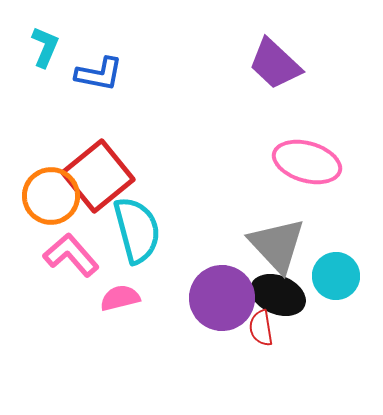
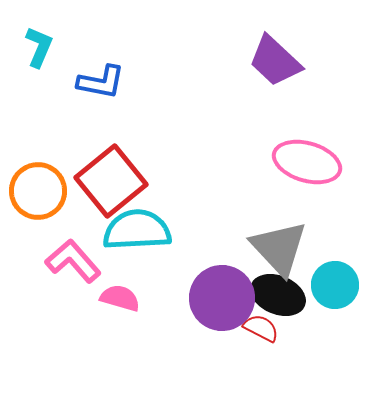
cyan L-shape: moved 6 px left
purple trapezoid: moved 3 px up
blue L-shape: moved 2 px right, 8 px down
red square: moved 13 px right, 5 px down
orange circle: moved 13 px left, 5 px up
cyan semicircle: rotated 78 degrees counterclockwise
gray triangle: moved 2 px right, 3 px down
pink L-shape: moved 2 px right, 6 px down
cyan circle: moved 1 px left, 9 px down
pink semicircle: rotated 30 degrees clockwise
red semicircle: rotated 126 degrees clockwise
